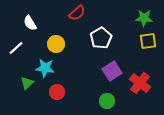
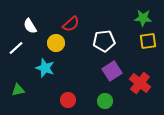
red semicircle: moved 6 px left, 11 px down
green star: moved 1 px left
white semicircle: moved 3 px down
white pentagon: moved 3 px right, 3 px down; rotated 25 degrees clockwise
yellow circle: moved 1 px up
cyan star: rotated 12 degrees clockwise
green triangle: moved 9 px left, 7 px down; rotated 32 degrees clockwise
red circle: moved 11 px right, 8 px down
green circle: moved 2 px left
